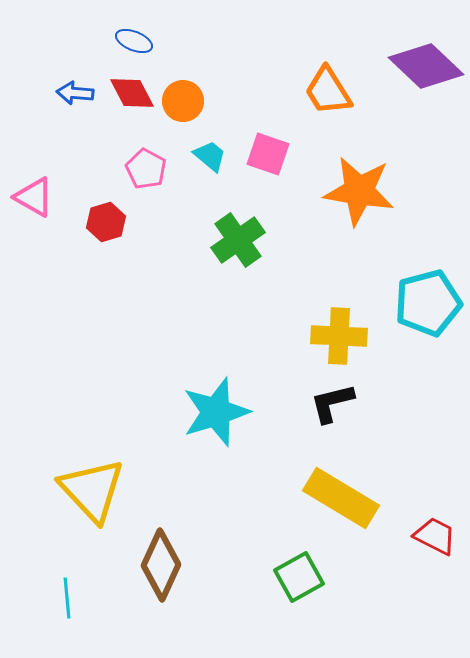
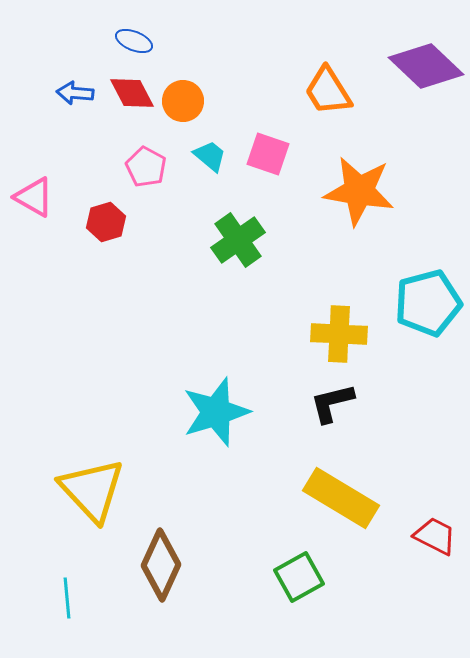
pink pentagon: moved 2 px up
yellow cross: moved 2 px up
